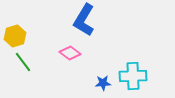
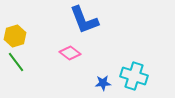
blue L-shape: rotated 52 degrees counterclockwise
green line: moved 7 px left
cyan cross: moved 1 px right; rotated 20 degrees clockwise
